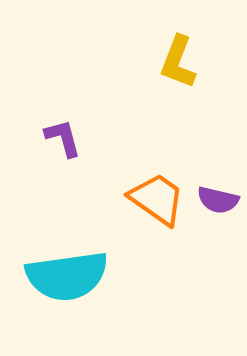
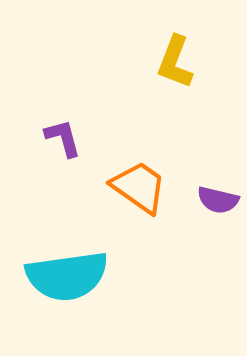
yellow L-shape: moved 3 px left
orange trapezoid: moved 18 px left, 12 px up
